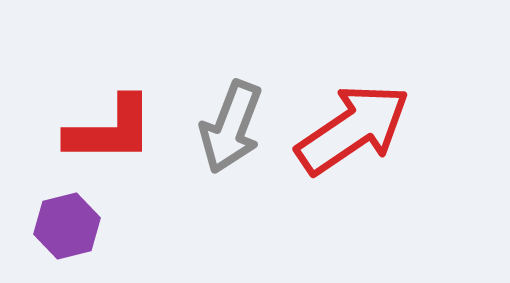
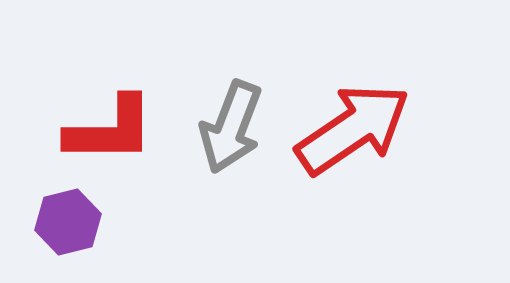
purple hexagon: moved 1 px right, 4 px up
